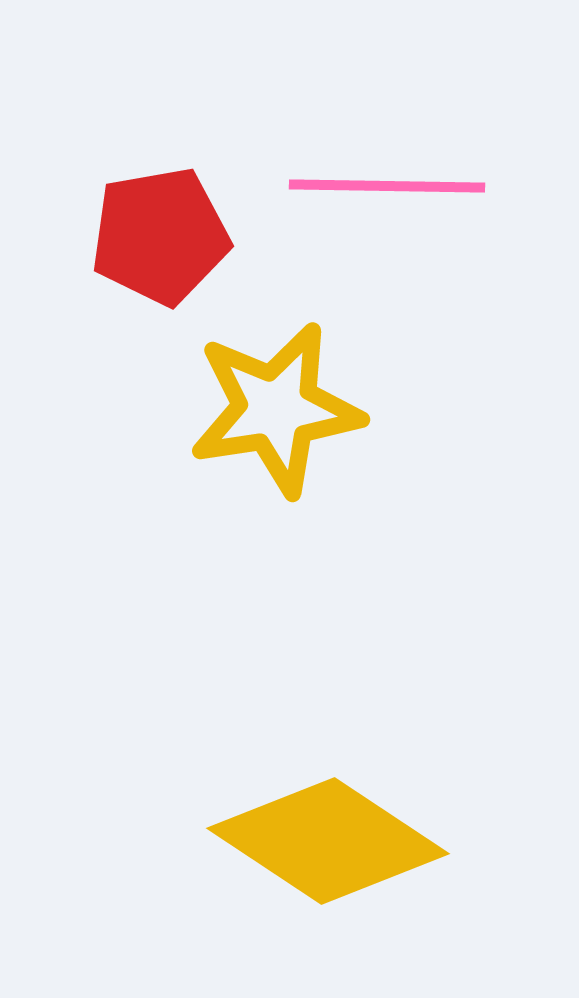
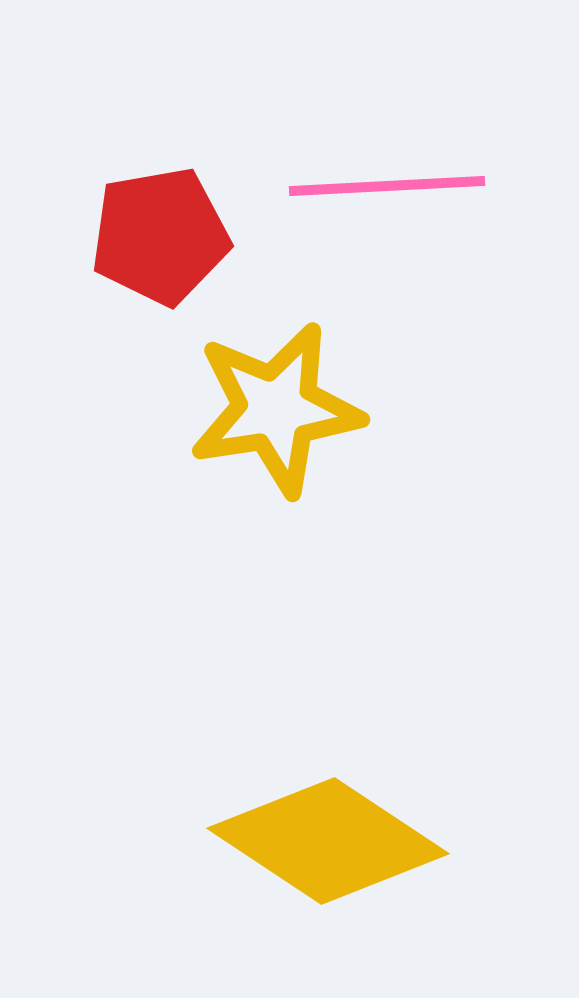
pink line: rotated 4 degrees counterclockwise
